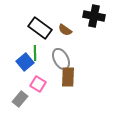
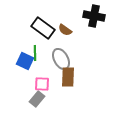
black rectangle: moved 3 px right
blue square: moved 1 px up; rotated 24 degrees counterclockwise
pink square: moved 4 px right; rotated 28 degrees counterclockwise
gray rectangle: moved 17 px right
